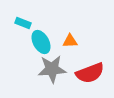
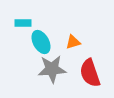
cyan rectangle: rotated 21 degrees counterclockwise
orange triangle: moved 3 px right, 1 px down; rotated 14 degrees counterclockwise
red semicircle: rotated 92 degrees clockwise
